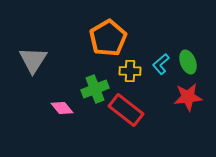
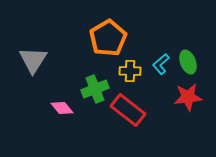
red rectangle: moved 2 px right
